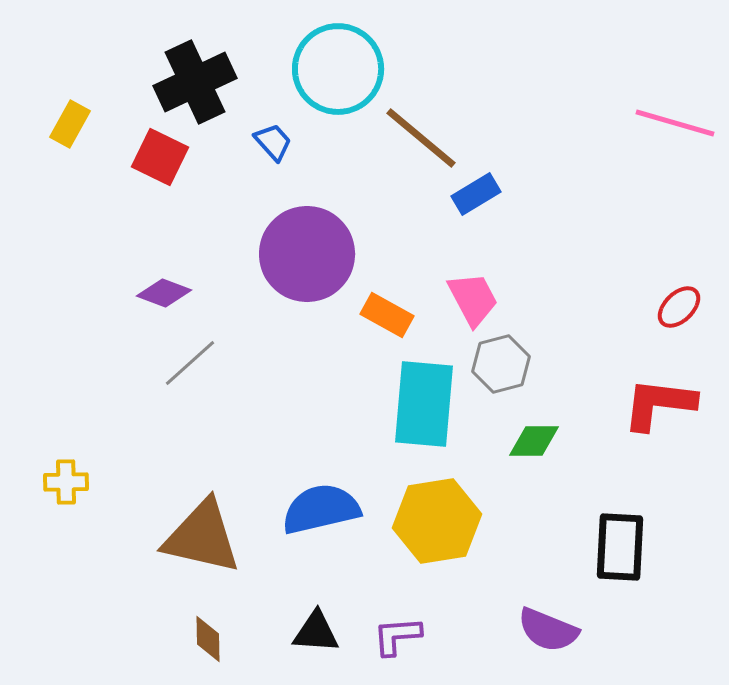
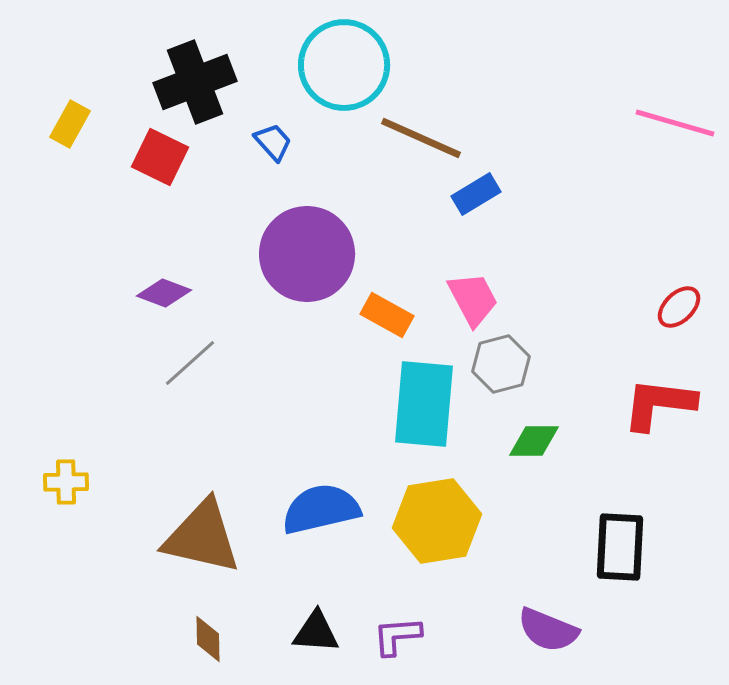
cyan circle: moved 6 px right, 4 px up
black cross: rotated 4 degrees clockwise
brown line: rotated 16 degrees counterclockwise
